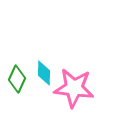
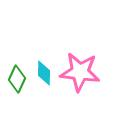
pink star: moved 6 px right, 16 px up
